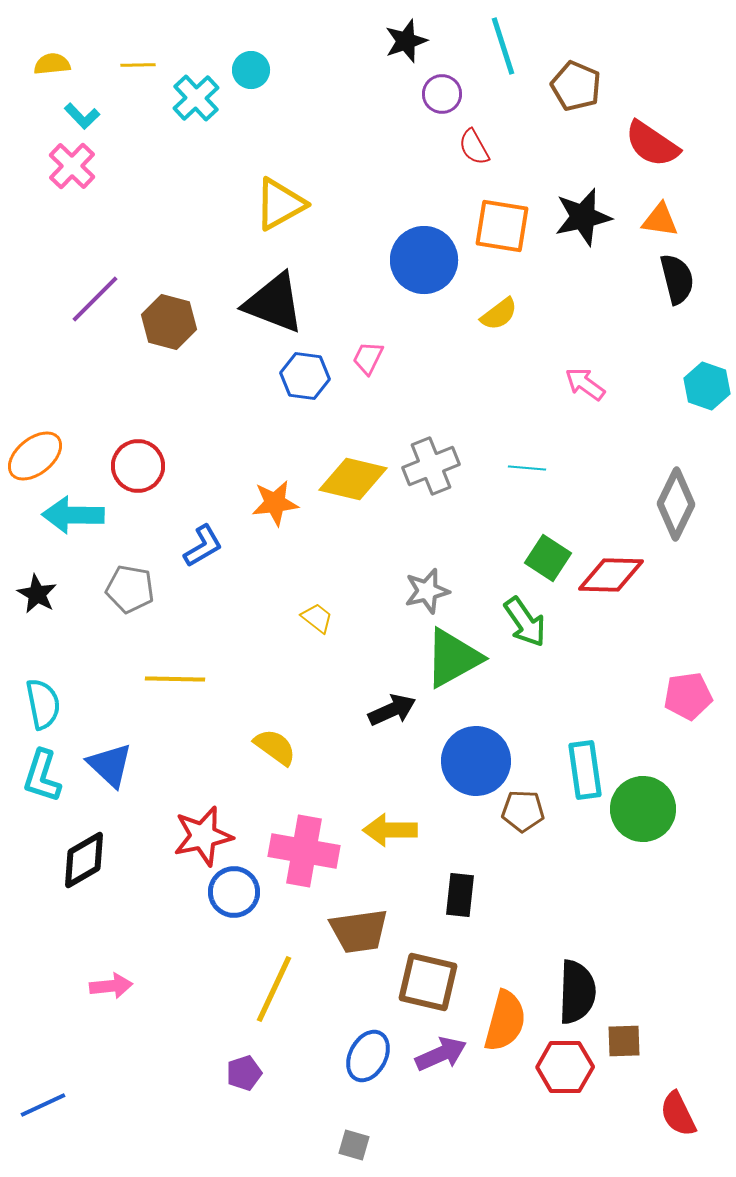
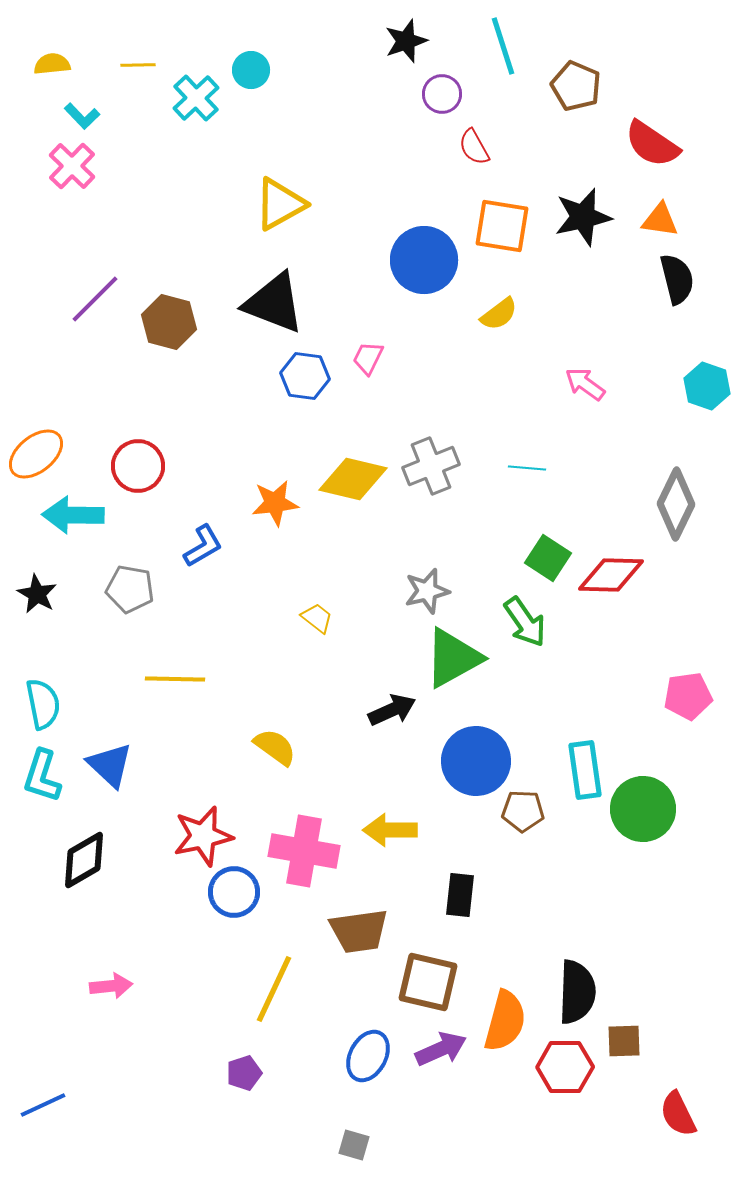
orange ellipse at (35, 456): moved 1 px right, 2 px up
purple arrow at (441, 1054): moved 5 px up
